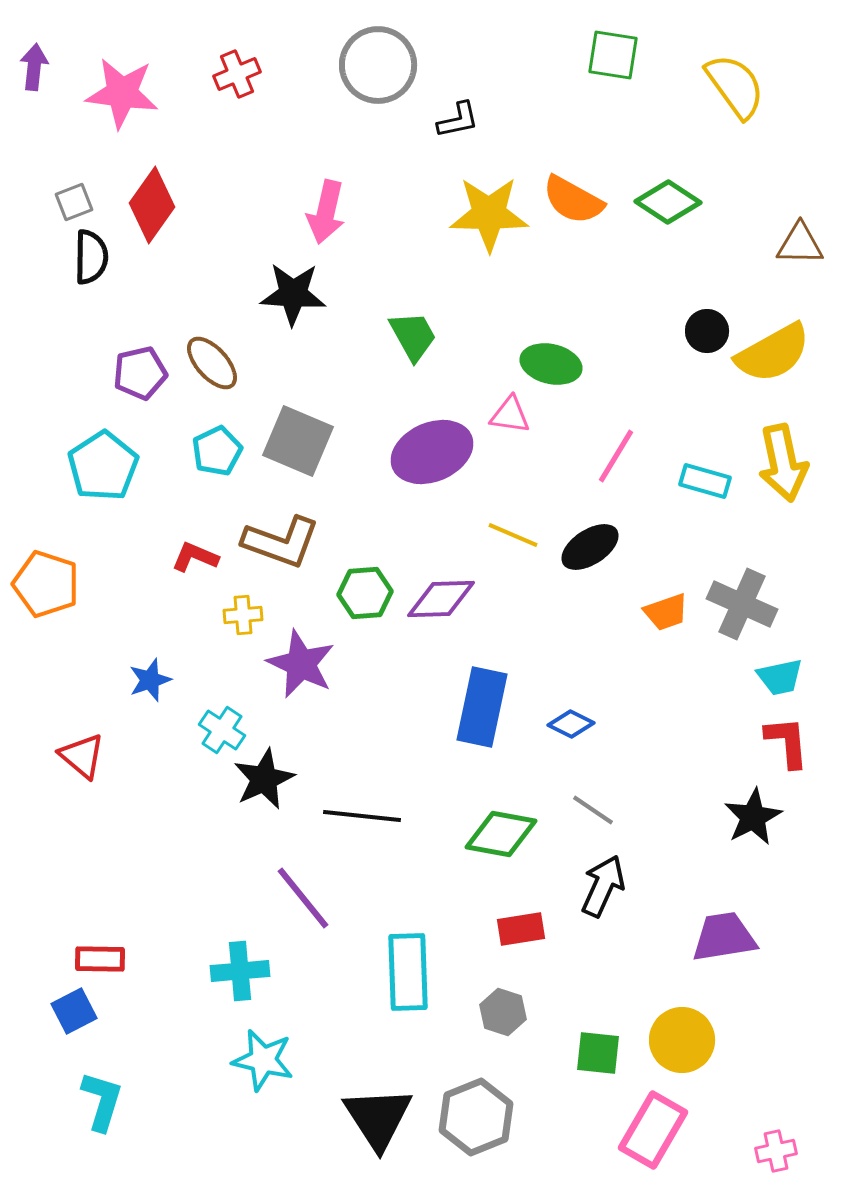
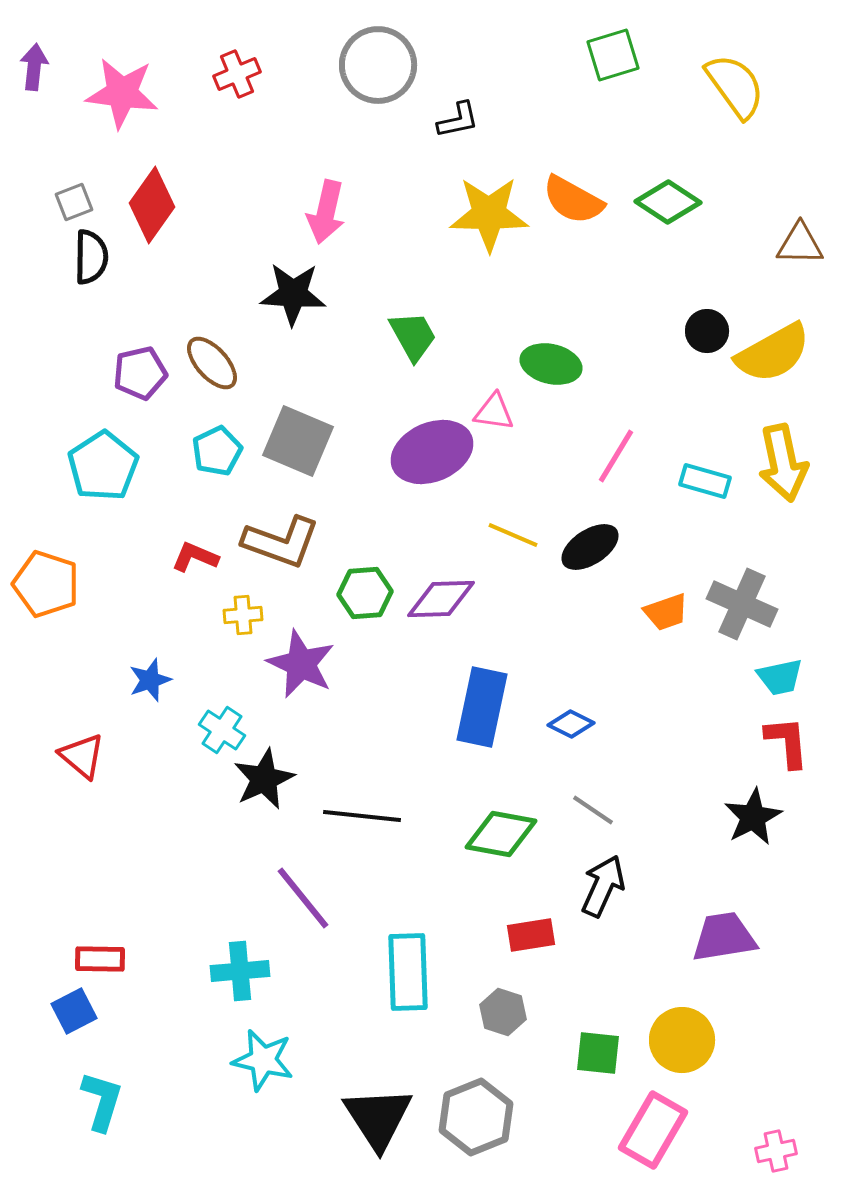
green square at (613, 55): rotated 26 degrees counterclockwise
pink triangle at (510, 415): moved 16 px left, 3 px up
red rectangle at (521, 929): moved 10 px right, 6 px down
